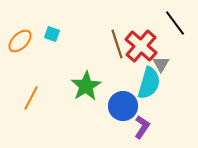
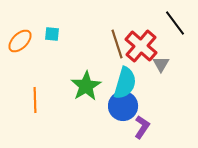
cyan square: rotated 14 degrees counterclockwise
cyan semicircle: moved 24 px left
orange line: moved 4 px right, 2 px down; rotated 30 degrees counterclockwise
